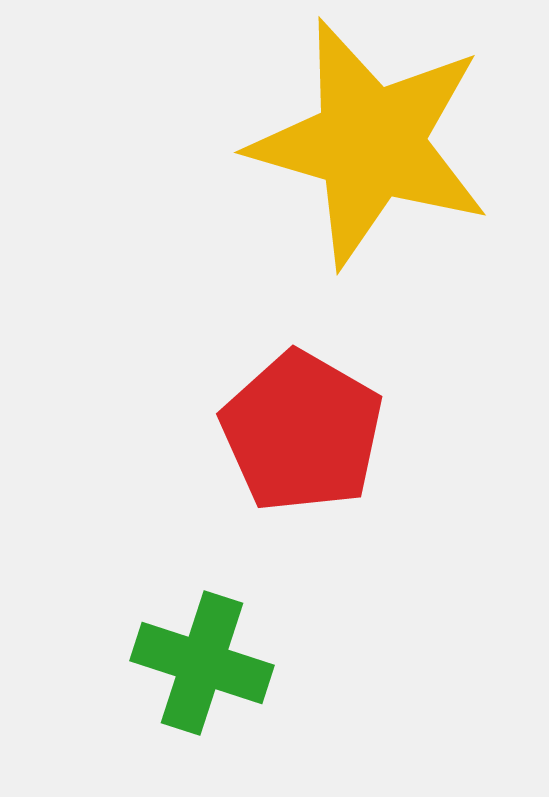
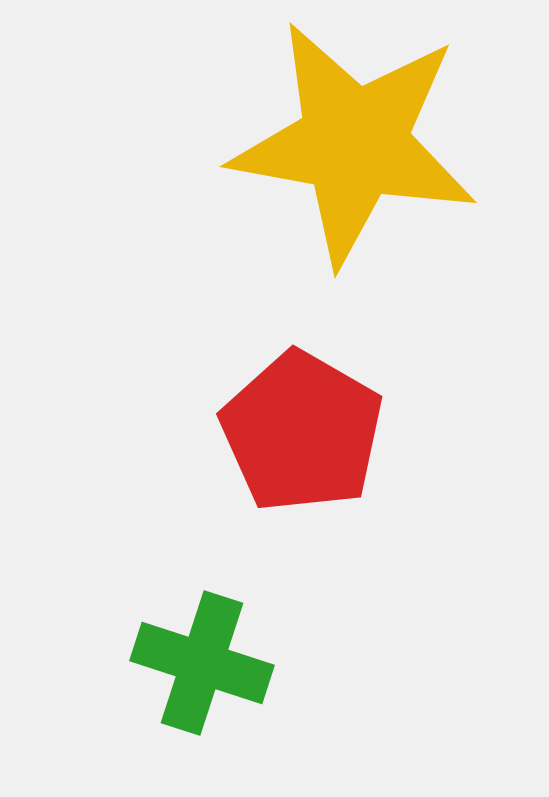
yellow star: moved 16 px left; rotated 6 degrees counterclockwise
